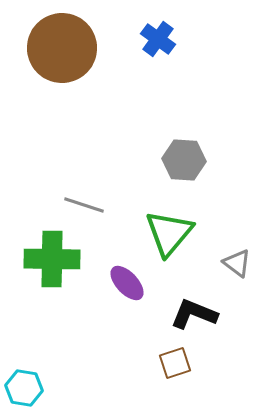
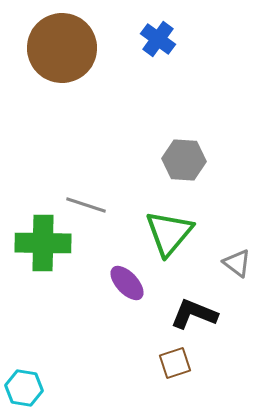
gray line: moved 2 px right
green cross: moved 9 px left, 16 px up
